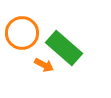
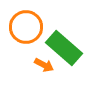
orange circle: moved 4 px right, 6 px up
